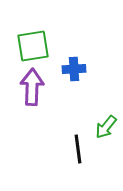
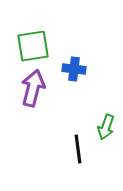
blue cross: rotated 10 degrees clockwise
purple arrow: moved 1 px right, 1 px down; rotated 12 degrees clockwise
green arrow: rotated 20 degrees counterclockwise
